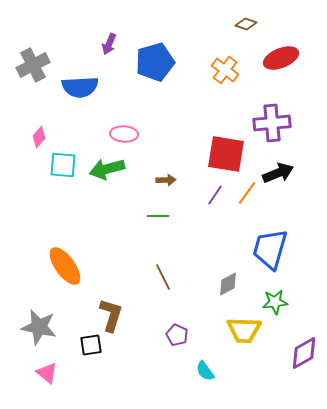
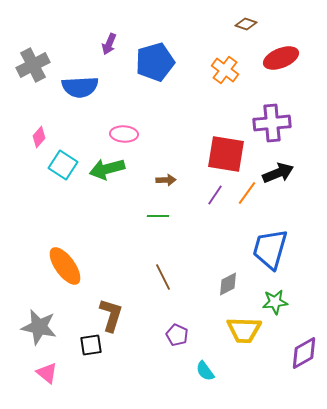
cyan square: rotated 28 degrees clockwise
